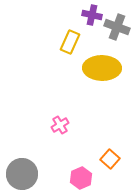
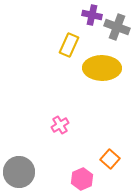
yellow rectangle: moved 1 px left, 3 px down
gray circle: moved 3 px left, 2 px up
pink hexagon: moved 1 px right, 1 px down
